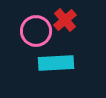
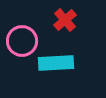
pink circle: moved 14 px left, 10 px down
